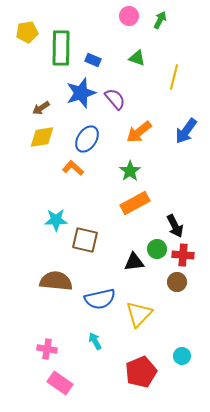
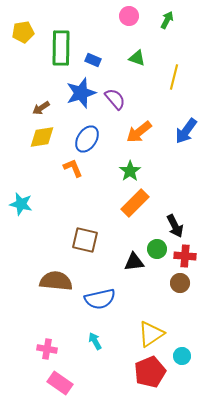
green arrow: moved 7 px right
yellow pentagon: moved 4 px left
orange L-shape: rotated 25 degrees clockwise
orange rectangle: rotated 16 degrees counterclockwise
cyan star: moved 35 px left, 16 px up; rotated 15 degrees clockwise
red cross: moved 2 px right, 1 px down
brown circle: moved 3 px right, 1 px down
yellow triangle: moved 12 px right, 20 px down; rotated 12 degrees clockwise
red pentagon: moved 9 px right
